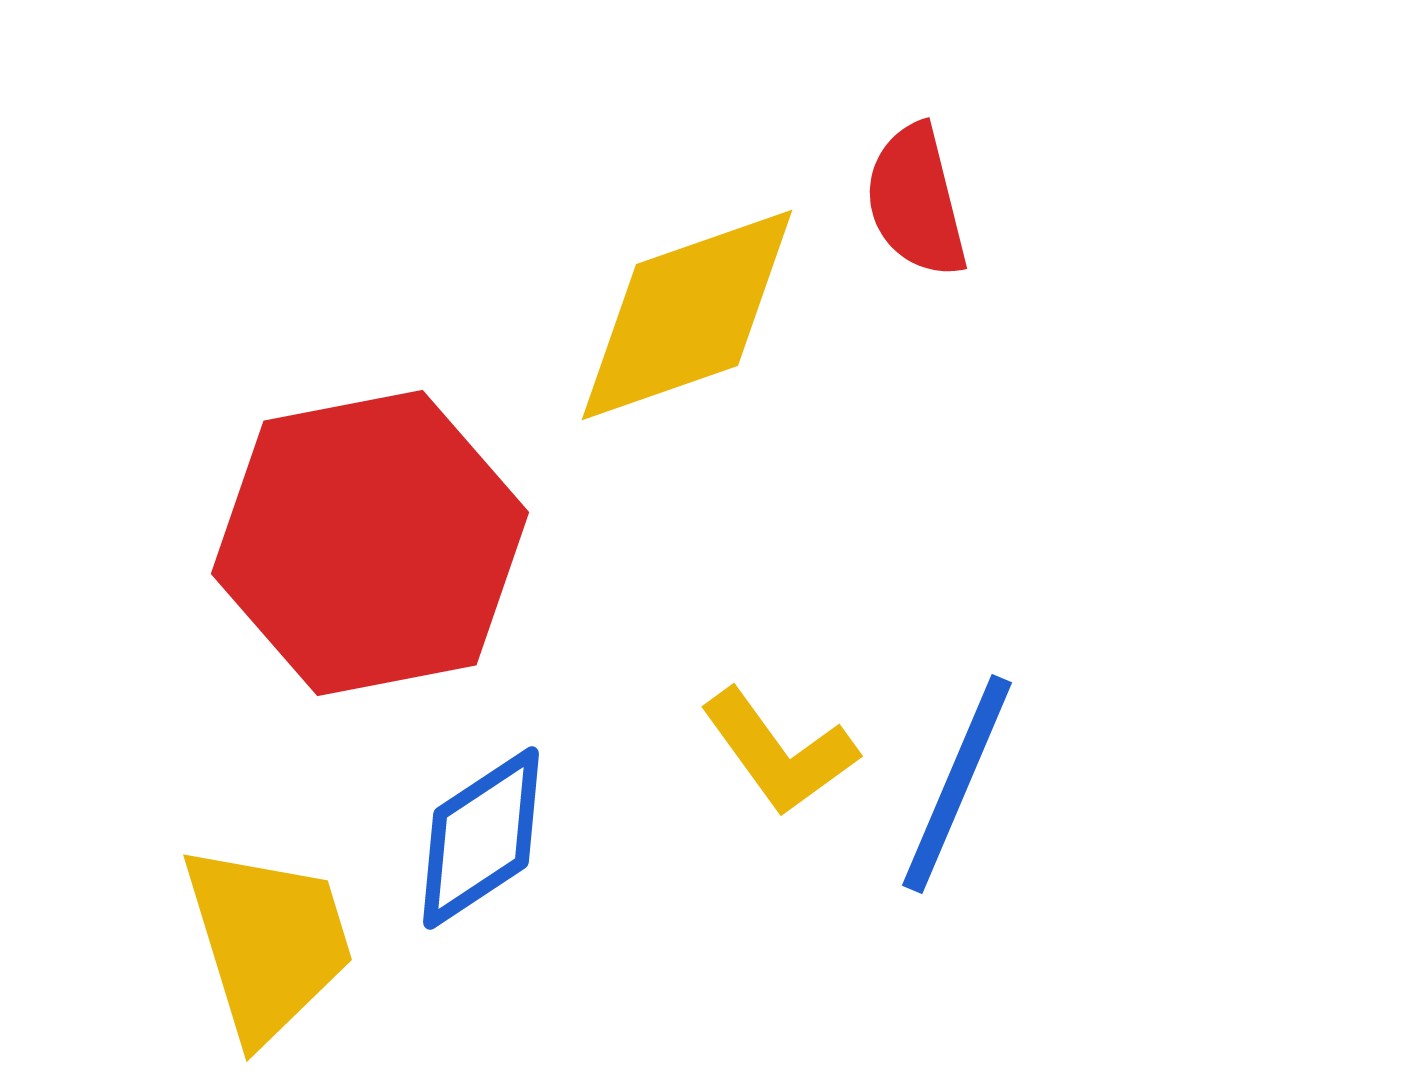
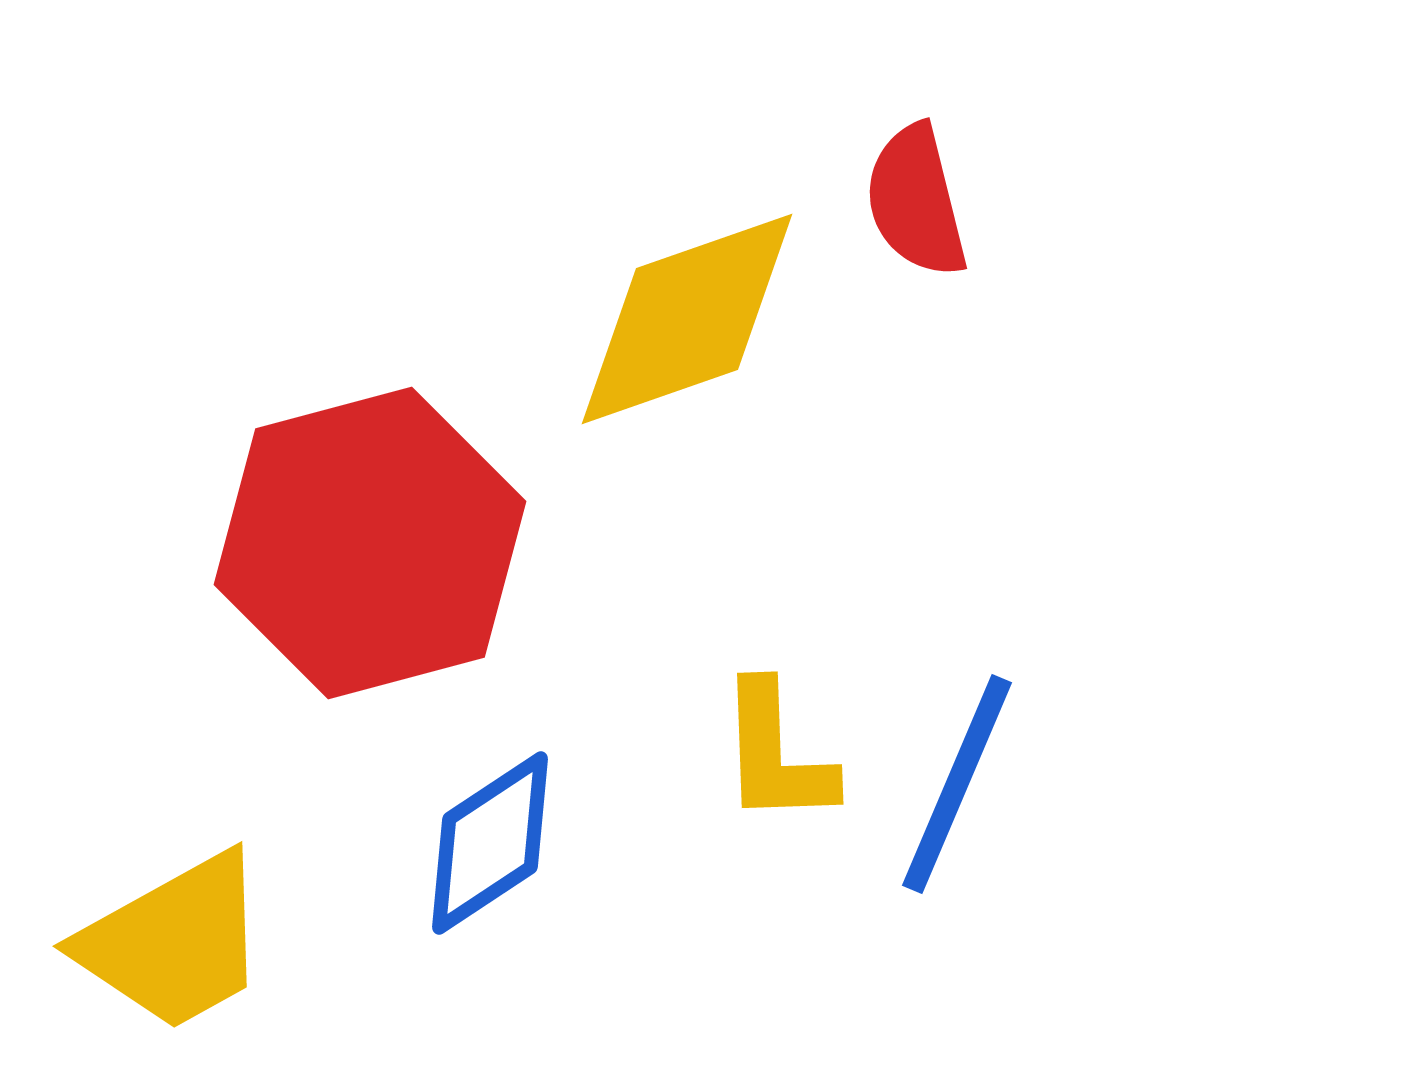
yellow diamond: moved 4 px down
red hexagon: rotated 4 degrees counterclockwise
yellow L-shape: moved 3 px left, 2 px down; rotated 34 degrees clockwise
blue diamond: moved 9 px right, 5 px down
yellow trapezoid: moved 94 px left; rotated 78 degrees clockwise
